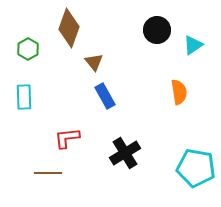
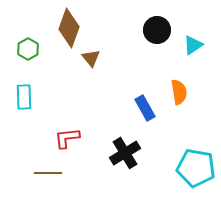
brown triangle: moved 3 px left, 4 px up
blue rectangle: moved 40 px right, 12 px down
